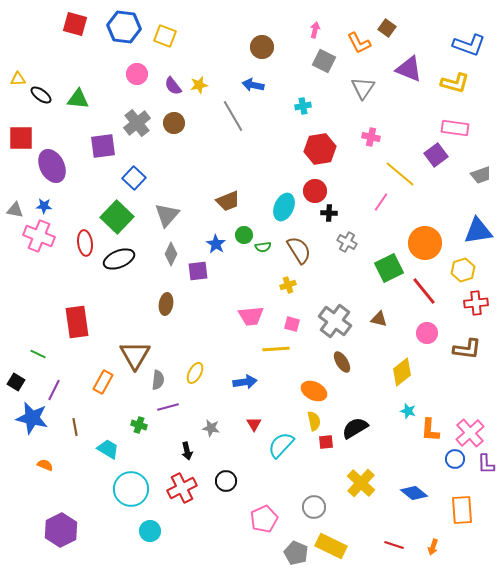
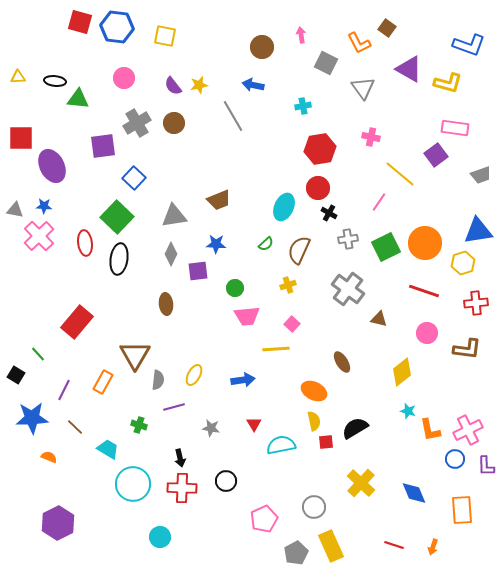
red square at (75, 24): moved 5 px right, 2 px up
blue hexagon at (124, 27): moved 7 px left
pink arrow at (315, 30): moved 14 px left, 5 px down; rotated 21 degrees counterclockwise
yellow square at (165, 36): rotated 10 degrees counterclockwise
gray square at (324, 61): moved 2 px right, 2 px down
purple triangle at (409, 69): rotated 8 degrees clockwise
pink circle at (137, 74): moved 13 px left, 4 px down
yellow triangle at (18, 79): moved 2 px up
yellow L-shape at (455, 83): moved 7 px left
gray triangle at (363, 88): rotated 10 degrees counterclockwise
black ellipse at (41, 95): moved 14 px right, 14 px up; rotated 30 degrees counterclockwise
gray cross at (137, 123): rotated 8 degrees clockwise
red circle at (315, 191): moved 3 px right, 3 px up
brown trapezoid at (228, 201): moved 9 px left, 1 px up
pink line at (381, 202): moved 2 px left
black cross at (329, 213): rotated 28 degrees clockwise
gray triangle at (167, 215): moved 7 px right, 1 px down; rotated 40 degrees clockwise
green circle at (244, 235): moved 9 px left, 53 px down
pink cross at (39, 236): rotated 24 degrees clockwise
gray cross at (347, 242): moved 1 px right, 3 px up; rotated 36 degrees counterclockwise
blue star at (216, 244): rotated 30 degrees counterclockwise
green semicircle at (263, 247): moved 3 px right, 3 px up; rotated 35 degrees counterclockwise
brown semicircle at (299, 250): rotated 124 degrees counterclockwise
black ellipse at (119, 259): rotated 60 degrees counterclockwise
green square at (389, 268): moved 3 px left, 21 px up
yellow hexagon at (463, 270): moved 7 px up
red line at (424, 291): rotated 32 degrees counterclockwise
brown ellipse at (166, 304): rotated 15 degrees counterclockwise
pink trapezoid at (251, 316): moved 4 px left
gray cross at (335, 321): moved 13 px right, 32 px up
red rectangle at (77, 322): rotated 48 degrees clockwise
pink square at (292, 324): rotated 28 degrees clockwise
green line at (38, 354): rotated 21 degrees clockwise
yellow ellipse at (195, 373): moved 1 px left, 2 px down
black square at (16, 382): moved 7 px up
blue arrow at (245, 382): moved 2 px left, 2 px up
purple line at (54, 390): moved 10 px right
purple line at (168, 407): moved 6 px right
blue star at (32, 418): rotated 16 degrees counterclockwise
brown line at (75, 427): rotated 36 degrees counterclockwise
orange L-shape at (430, 430): rotated 15 degrees counterclockwise
pink cross at (470, 433): moved 2 px left, 3 px up; rotated 16 degrees clockwise
cyan semicircle at (281, 445): rotated 36 degrees clockwise
black arrow at (187, 451): moved 7 px left, 7 px down
purple L-shape at (486, 464): moved 2 px down
orange semicircle at (45, 465): moved 4 px right, 8 px up
red cross at (182, 488): rotated 28 degrees clockwise
cyan circle at (131, 489): moved 2 px right, 5 px up
blue diamond at (414, 493): rotated 28 degrees clockwise
purple hexagon at (61, 530): moved 3 px left, 7 px up
cyan circle at (150, 531): moved 10 px right, 6 px down
yellow rectangle at (331, 546): rotated 40 degrees clockwise
gray pentagon at (296, 553): rotated 20 degrees clockwise
